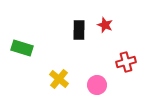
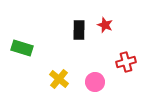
pink circle: moved 2 px left, 3 px up
